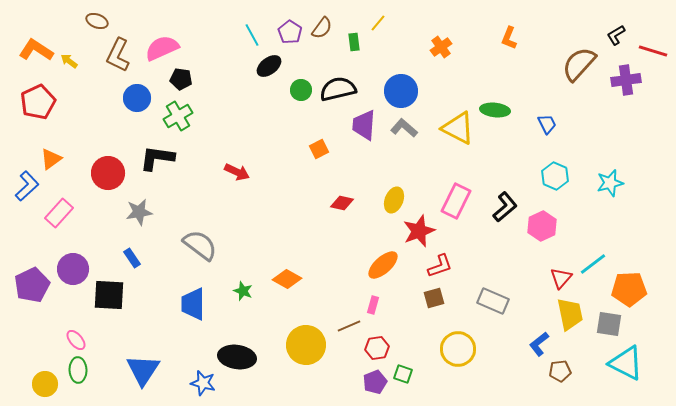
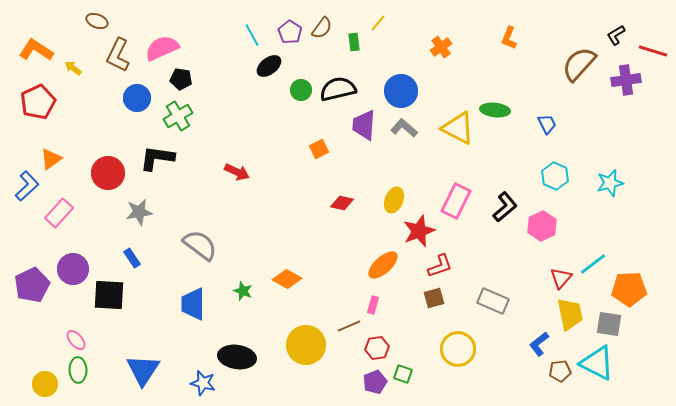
yellow arrow at (69, 61): moved 4 px right, 7 px down
cyan triangle at (626, 363): moved 29 px left
